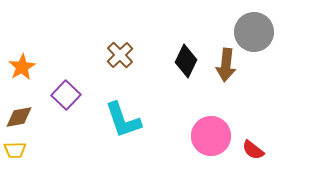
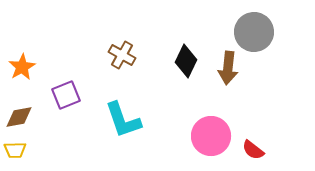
brown cross: moved 2 px right; rotated 16 degrees counterclockwise
brown arrow: moved 2 px right, 3 px down
purple square: rotated 24 degrees clockwise
